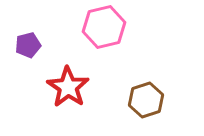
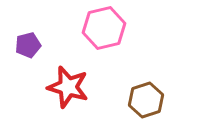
pink hexagon: moved 1 px down
red star: rotated 18 degrees counterclockwise
